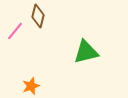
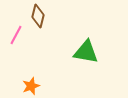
pink line: moved 1 px right, 4 px down; rotated 12 degrees counterclockwise
green triangle: rotated 24 degrees clockwise
